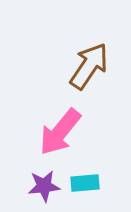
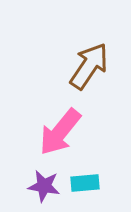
purple star: rotated 16 degrees clockwise
